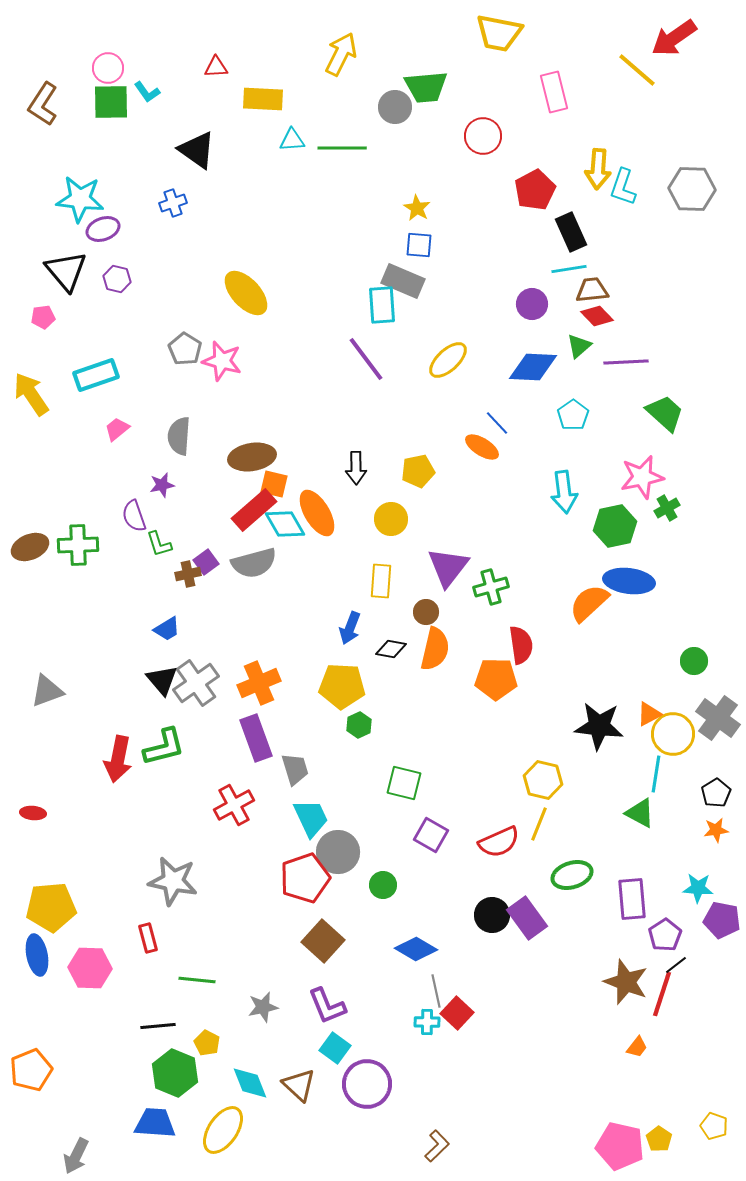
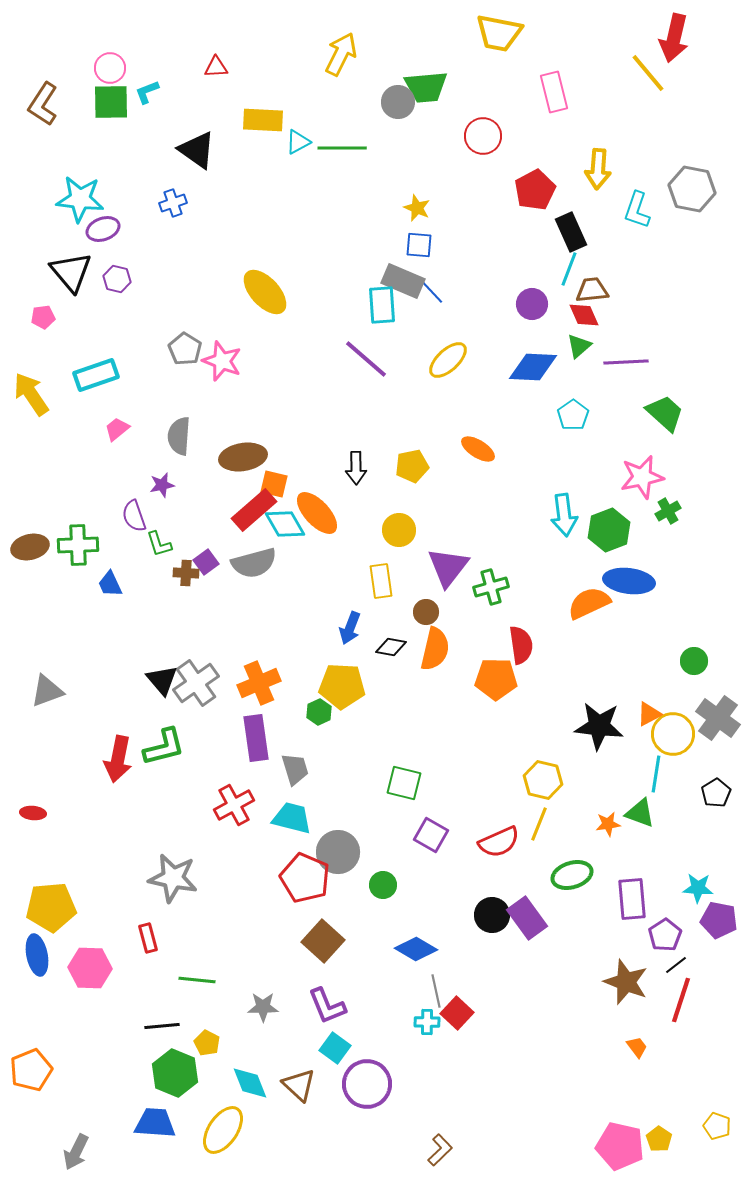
red arrow at (674, 38): rotated 42 degrees counterclockwise
pink circle at (108, 68): moved 2 px right
yellow line at (637, 70): moved 11 px right, 3 px down; rotated 9 degrees clockwise
cyan L-shape at (147, 92): rotated 104 degrees clockwise
yellow rectangle at (263, 99): moved 21 px down
gray circle at (395, 107): moved 3 px right, 5 px up
cyan triangle at (292, 140): moved 6 px right, 2 px down; rotated 24 degrees counterclockwise
cyan L-shape at (623, 187): moved 14 px right, 23 px down
gray hexagon at (692, 189): rotated 9 degrees clockwise
yellow star at (417, 208): rotated 8 degrees counterclockwise
cyan line at (569, 269): rotated 60 degrees counterclockwise
black triangle at (66, 271): moved 5 px right, 1 px down
yellow ellipse at (246, 293): moved 19 px right, 1 px up
red diamond at (597, 316): moved 13 px left, 1 px up; rotated 20 degrees clockwise
purple line at (366, 359): rotated 12 degrees counterclockwise
pink star at (222, 361): rotated 6 degrees clockwise
blue line at (497, 423): moved 65 px left, 131 px up
orange ellipse at (482, 447): moved 4 px left, 2 px down
brown ellipse at (252, 457): moved 9 px left
yellow pentagon at (418, 471): moved 6 px left, 5 px up
cyan arrow at (564, 492): moved 23 px down
green cross at (667, 508): moved 1 px right, 3 px down
orange ellipse at (317, 513): rotated 12 degrees counterclockwise
yellow circle at (391, 519): moved 8 px right, 11 px down
green hexagon at (615, 526): moved 6 px left, 4 px down; rotated 9 degrees counterclockwise
brown ellipse at (30, 547): rotated 9 degrees clockwise
brown cross at (188, 574): moved 2 px left, 1 px up; rotated 15 degrees clockwise
yellow rectangle at (381, 581): rotated 12 degrees counterclockwise
orange semicircle at (589, 603): rotated 18 degrees clockwise
blue trapezoid at (167, 629): moved 57 px left, 45 px up; rotated 96 degrees clockwise
black diamond at (391, 649): moved 2 px up
green hexagon at (359, 725): moved 40 px left, 13 px up
purple rectangle at (256, 738): rotated 12 degrees clockwise
green triangle at (640, 813): rotated 8 degrees counterclockwise
cyan trapezoid at (311, 818): moved 19 px left; rotated 51 degrees counterclockwise
orange star at (716, 830): moved 108 px left, 6 px up
red pentagon at (305, 878): rotated 30 degrees counterclockwise
gray star at (173, 881): moved 3 px up
purple pentagon at (722, 920): moved 3 px left
red line at (662, 994): moved 19 px right, 6 px down
gray star at (263, 1007): rotated 12 degrees clockwise
black line at (158, 1026): moved 4 px right
orange trapezoid at (637, 1047): rotated 75 degrees counterclockwise
yellow pentagon at (714, 1126): moved 3 px right
brown L-shape at (437, 1146): moved 3 px right, 4 px down
gray arrow at (76, 1156): moved 4 px up
